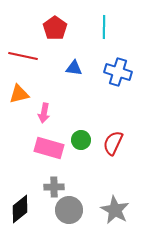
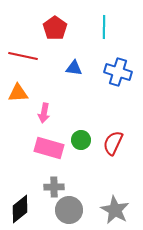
orange triangle: moved 1 px left, 1 px up; rotated 10 degrees clockwise
